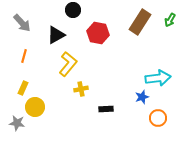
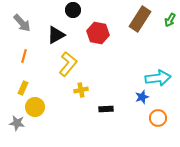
brown rectangle: moved 3 px up
yellow cross: moved 1 px down
